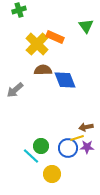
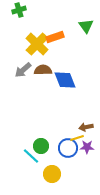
orange rectangle: rotated 42 degrees counterclockwise
gray arrow: moved 8 px right, 20 px up
